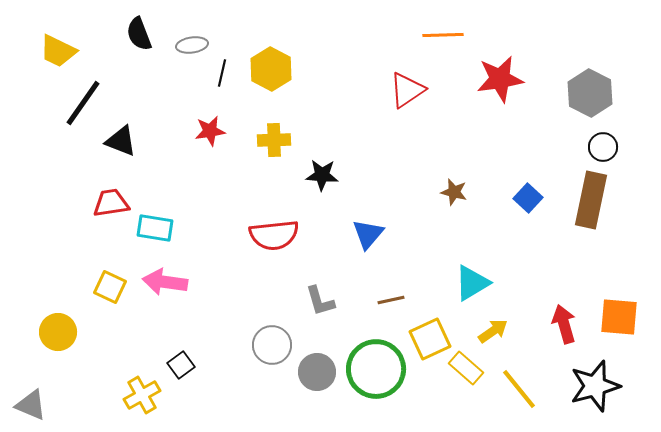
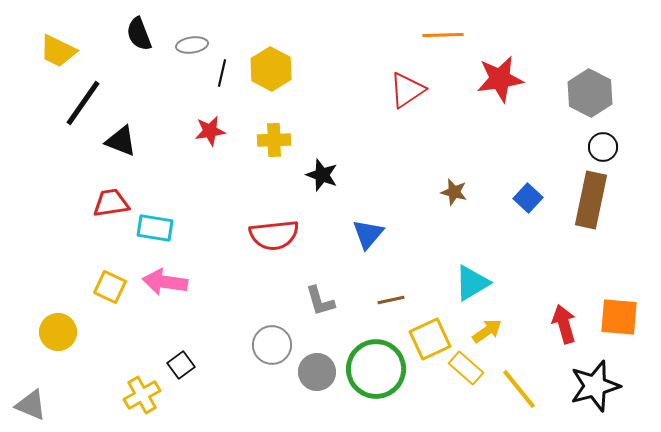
black star at (322, 175): rotated 16 degrees clockwise
yellow arrow at (493, 331): moved 6 px left
